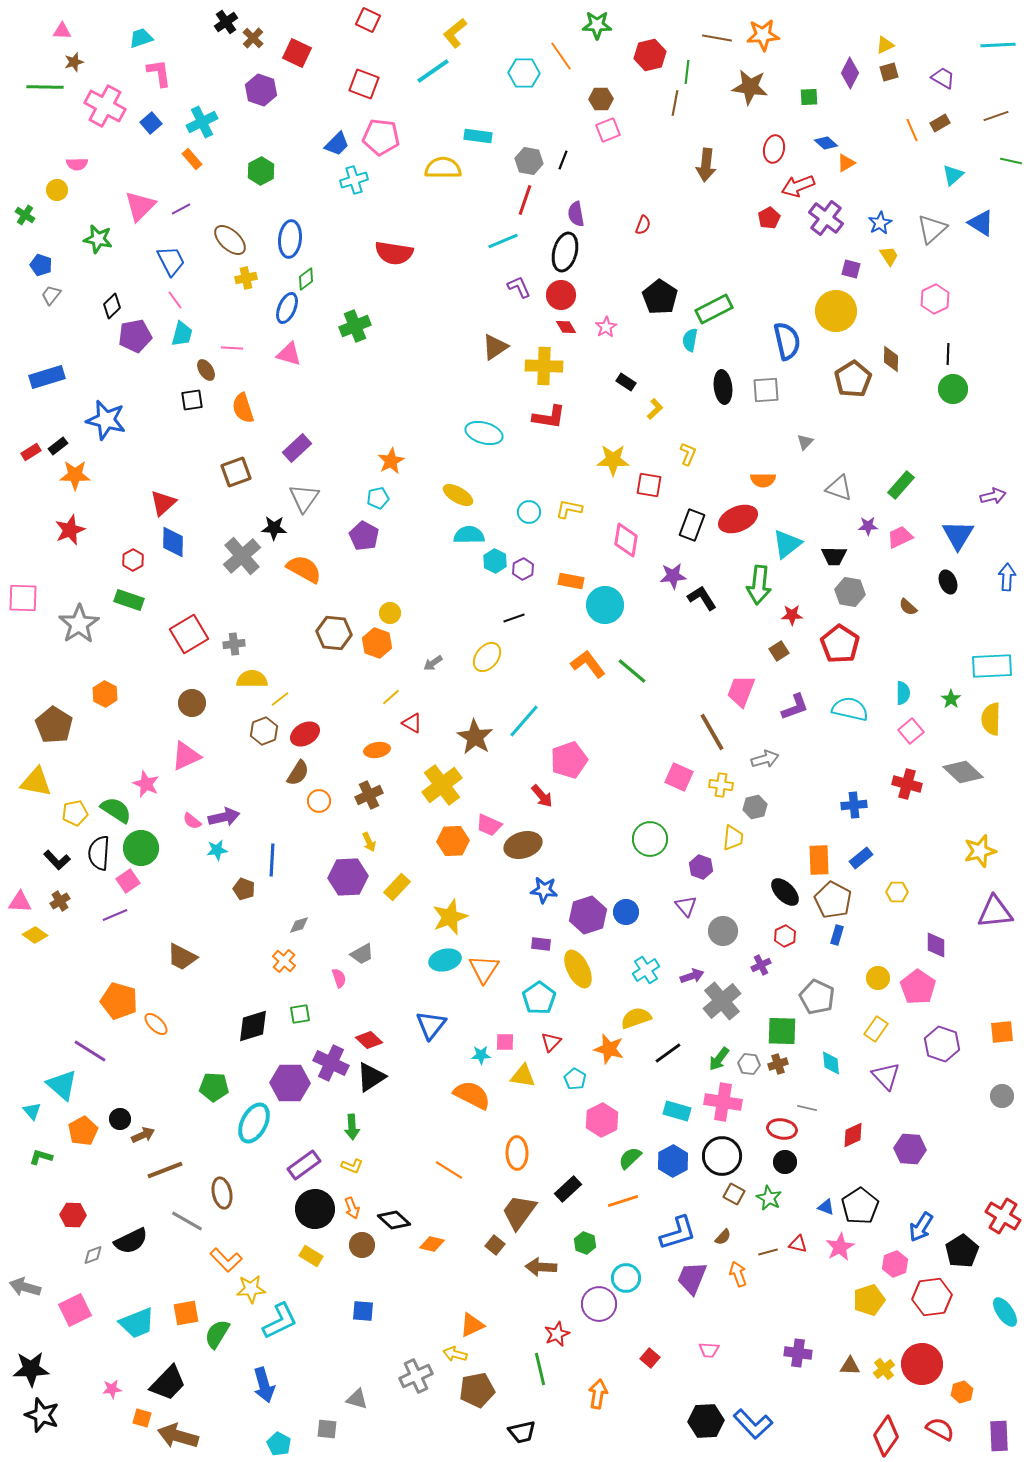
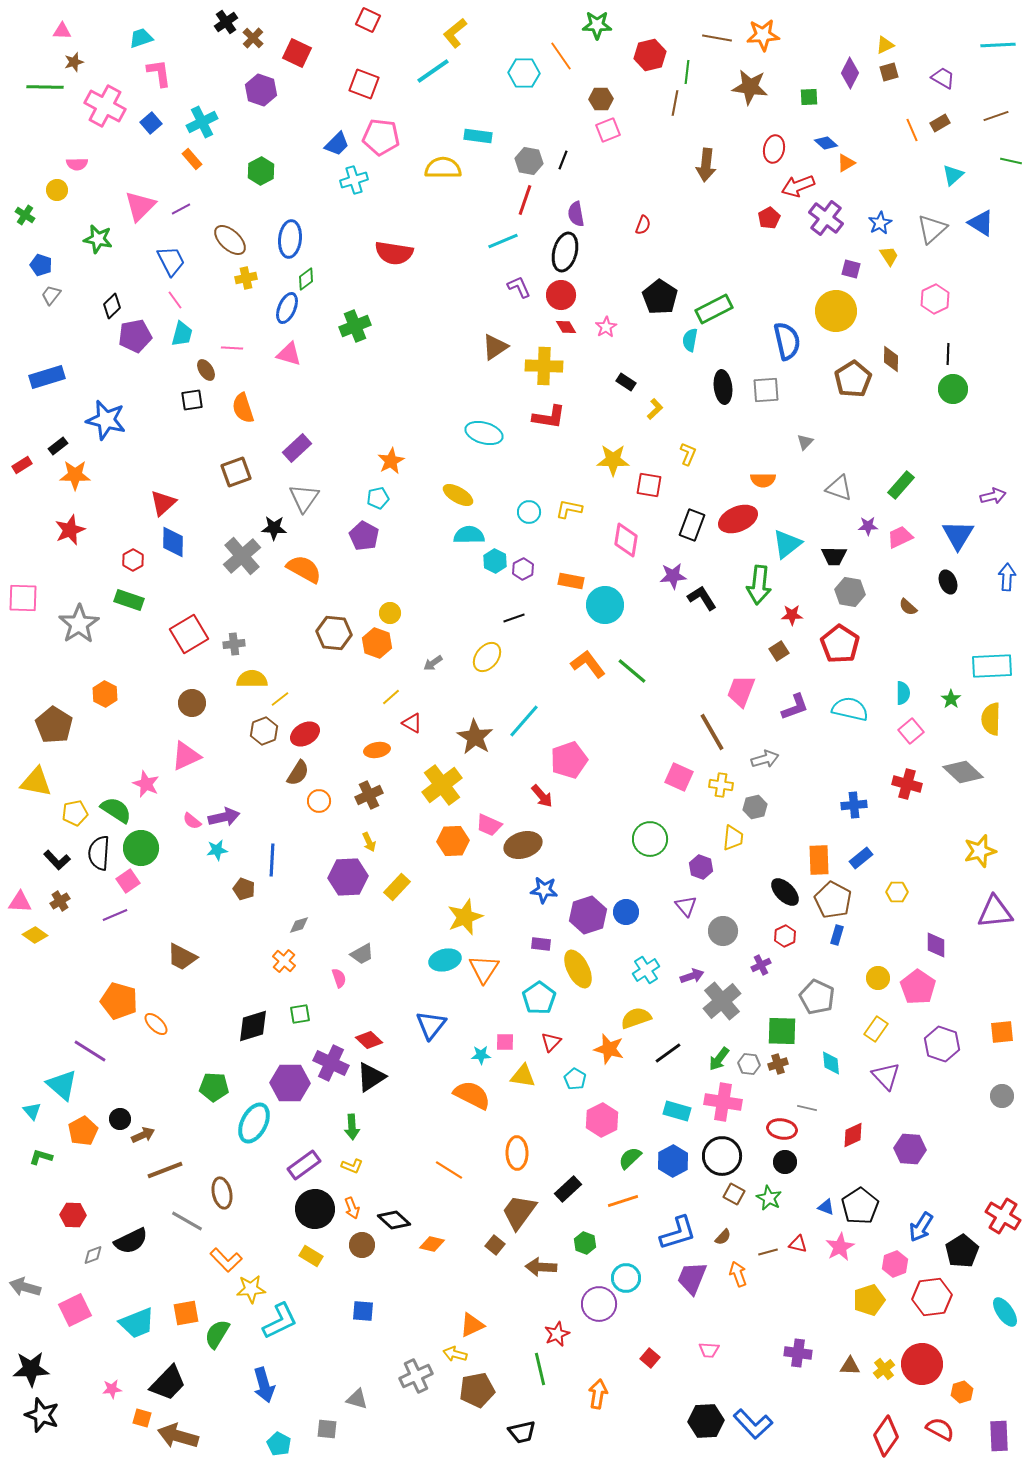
red rectangle at (31, 452): moved 9 px left, 13 px down
yellow star at (450, 917): moved 15 px right
